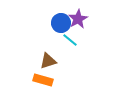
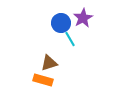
purple star: moved 5 px right, 1 px up
cyan line: moved 1 px up; rotated 21 degrees clockwise
brown triangle: moved 1 px right, 2 px down
